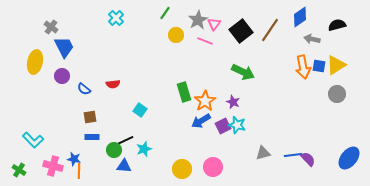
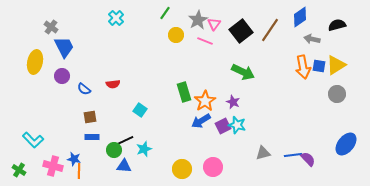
blue ellipse at (349, 158): moved 3 px left, 14 px up
